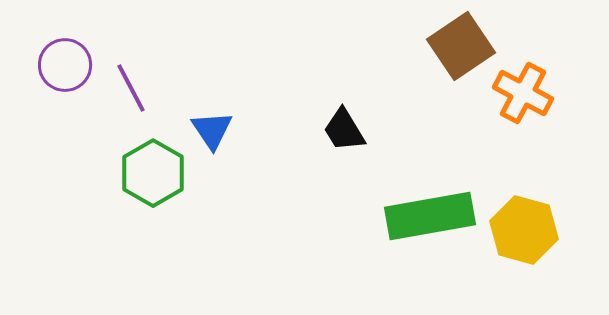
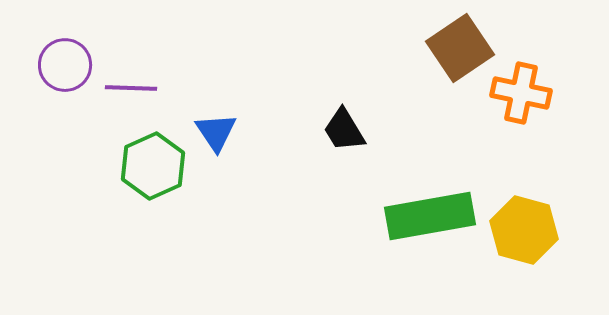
brown square: moved 1 px left, 2 px down
purple line: rotated 60 degrees counterclockwise
orange cross: moved 2 px left; rotated 16 degrees counterclockwise
blue triangle: moved 4 px right, 2 px down
green hexagon: moved 7 px up; rotated 6 degrees clockwise
